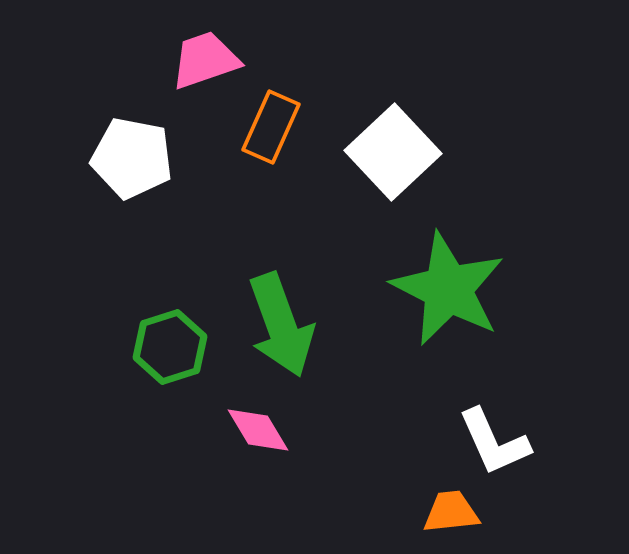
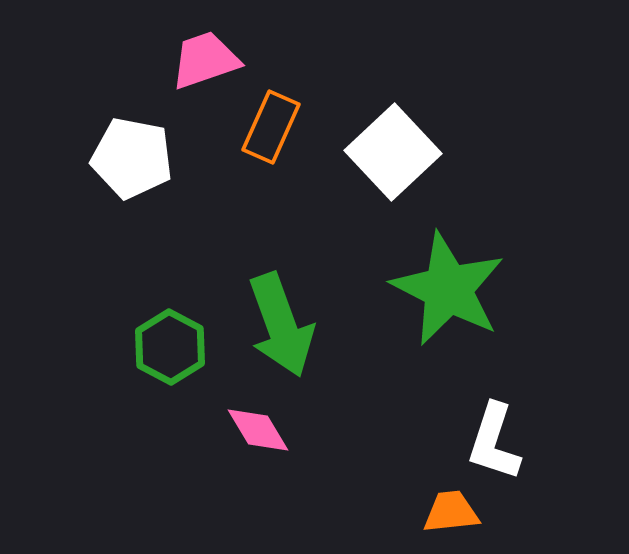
green hexagon: rotated 14 degrees counterclockwise
white L-shape: rotated 42 degrees clockwise
